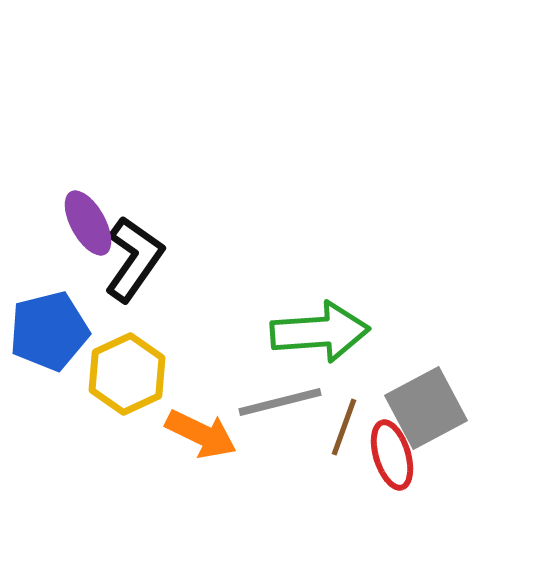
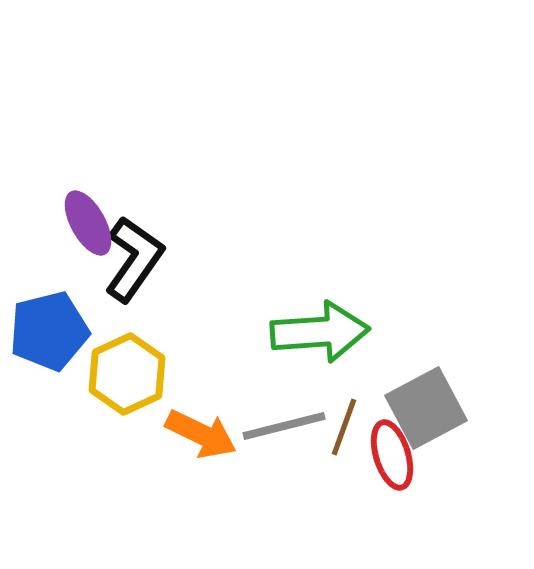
gray line: moved 4 px right, 24 px down
